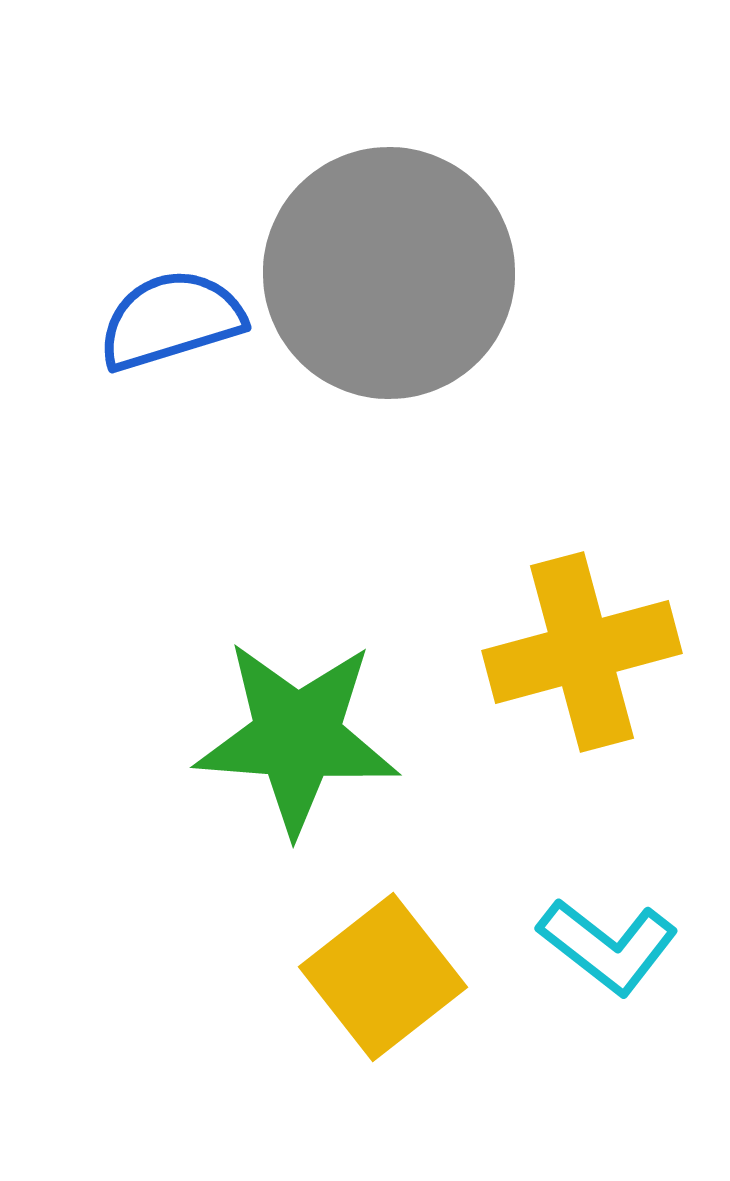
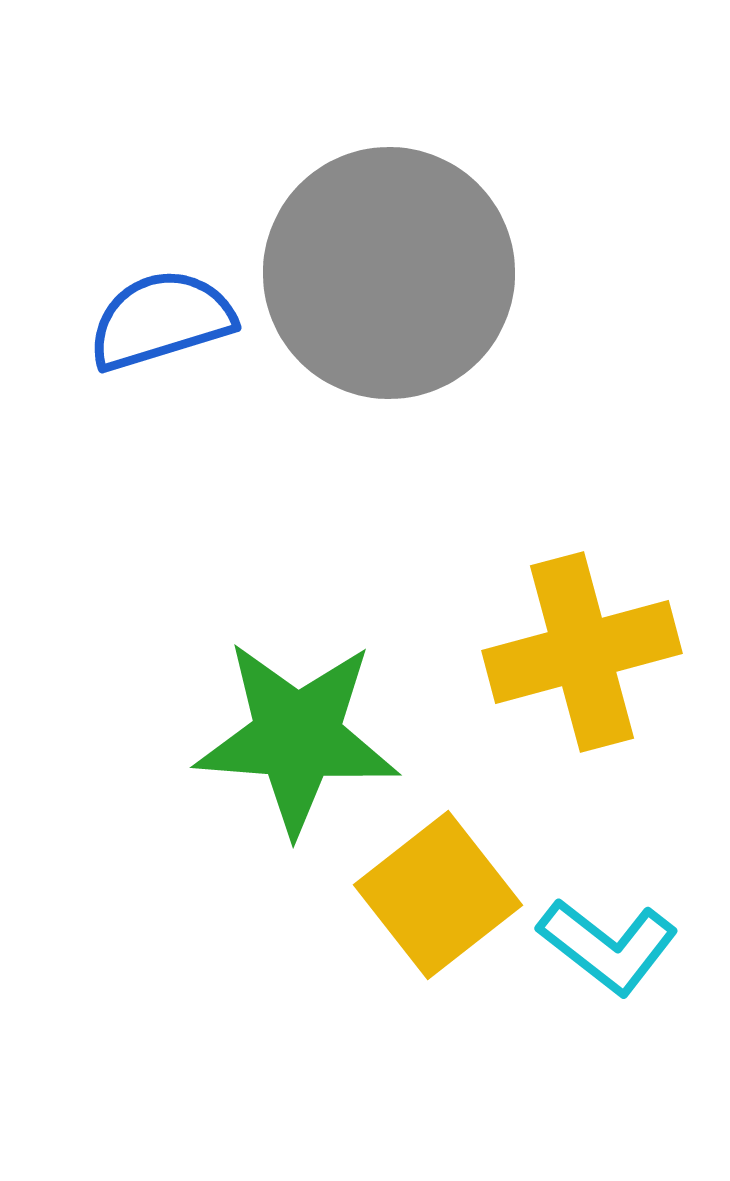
blue semicircle: moved 10 px left
yellow square: moved 55 px right, 82 px up
